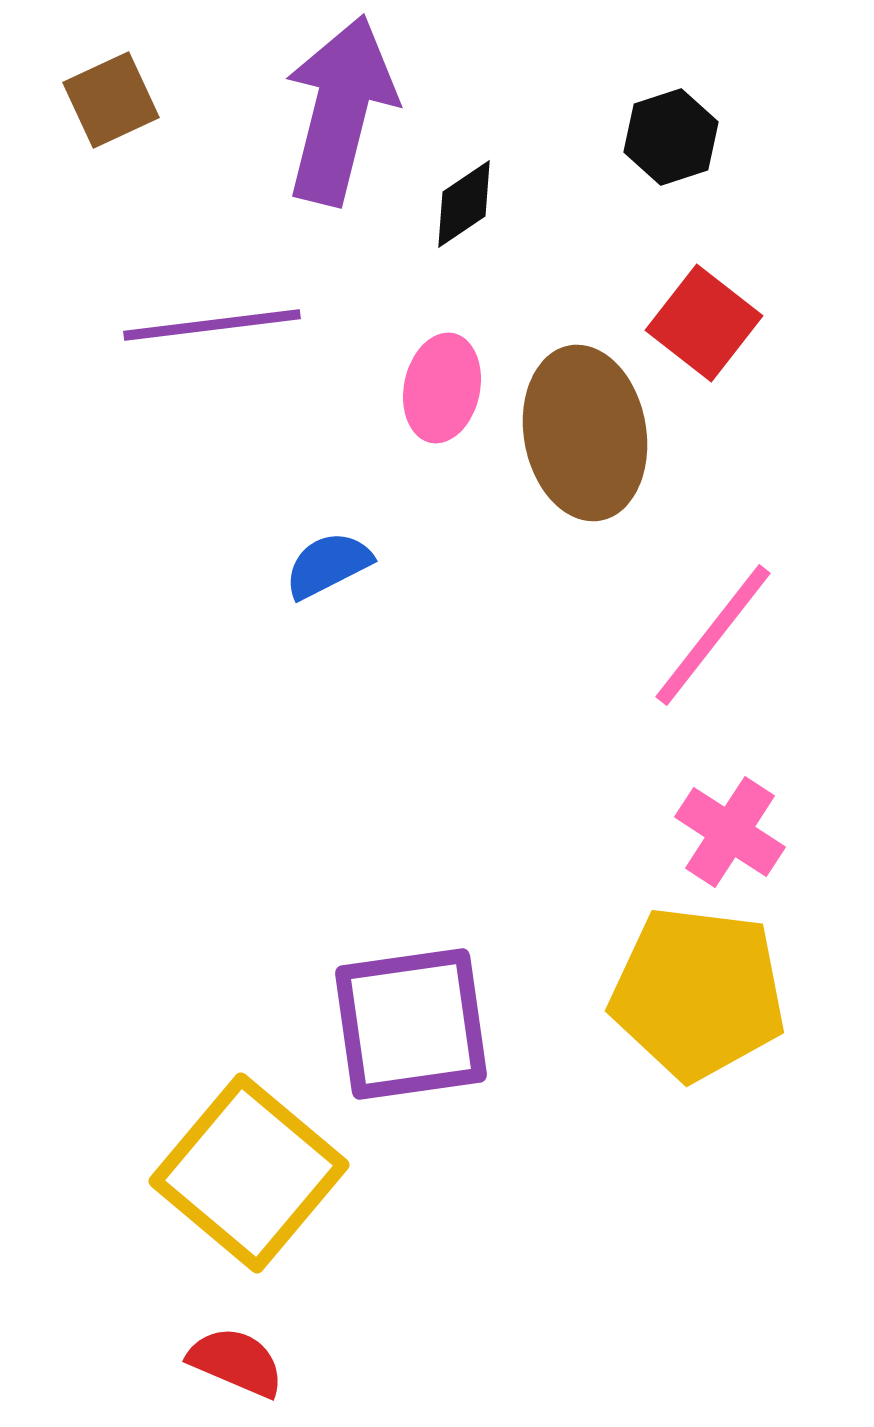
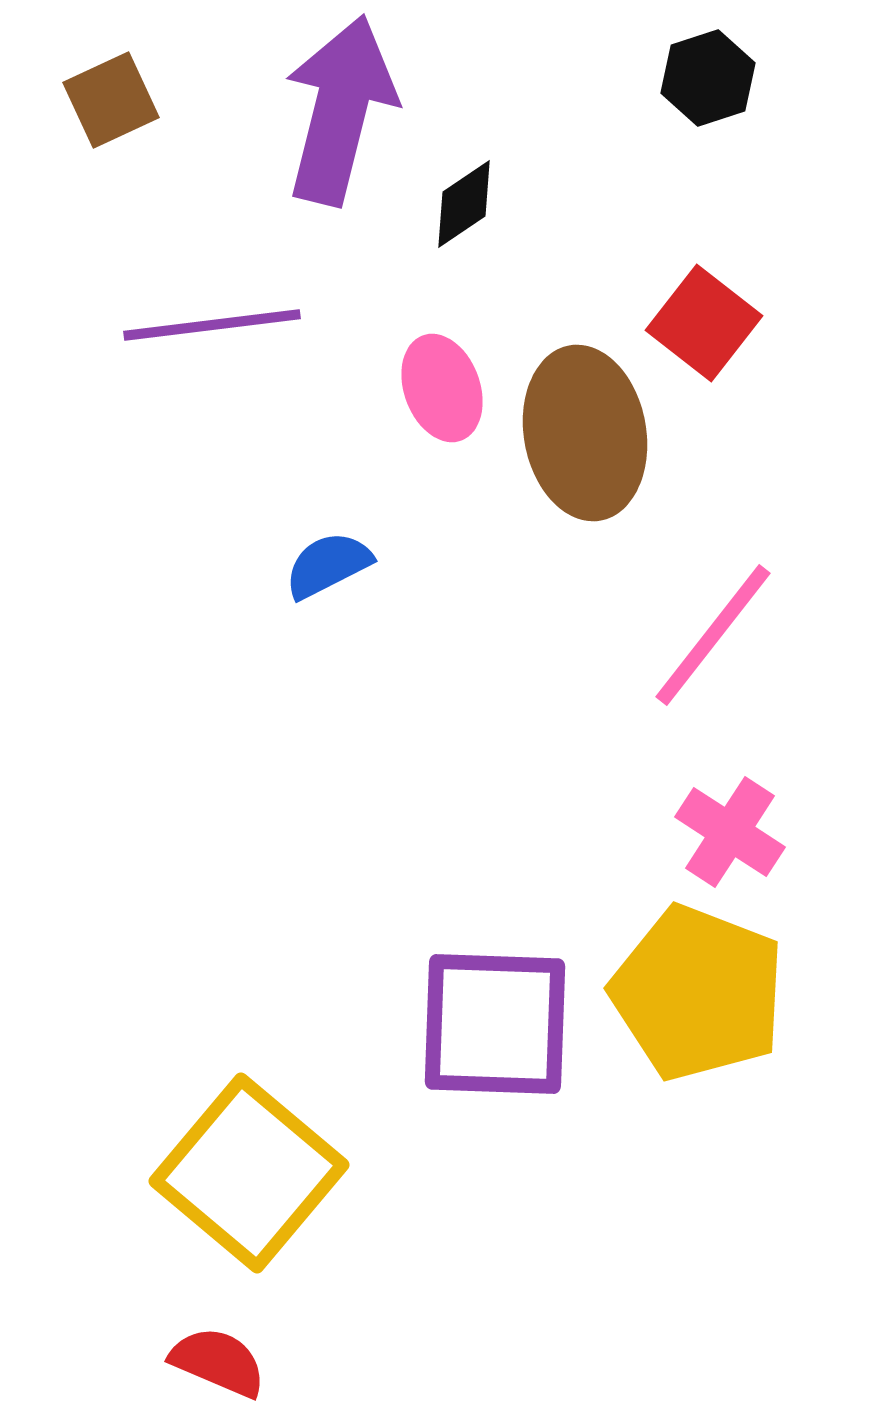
black hexagon: moved 37 px right, 59 px up
pink ellipse: rotated 32 degrees counterclockwise
yellow pentagon: rotated 14 degrees clockwise
purple square: moved 84 px right; rotated 10 degrees clockwise
red semicircle: moved 18 px left
